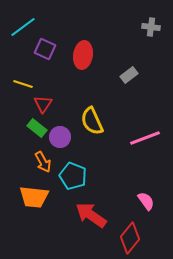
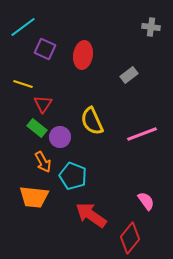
pink line: moved 3 px left, 4 px up
